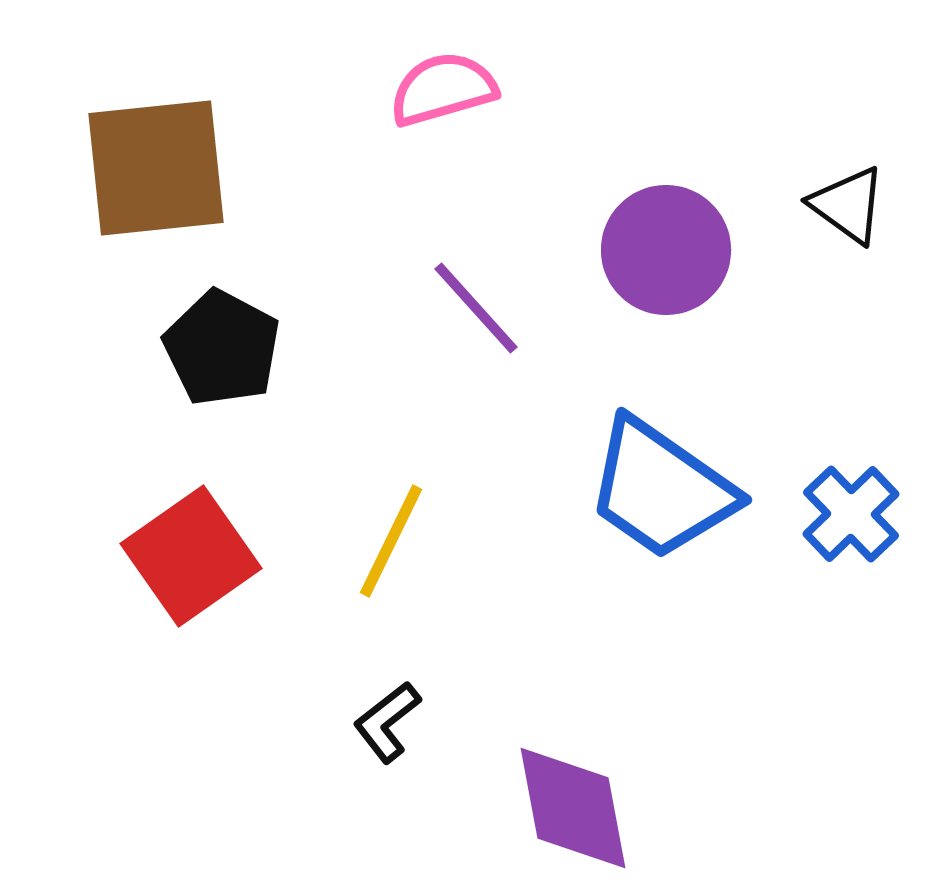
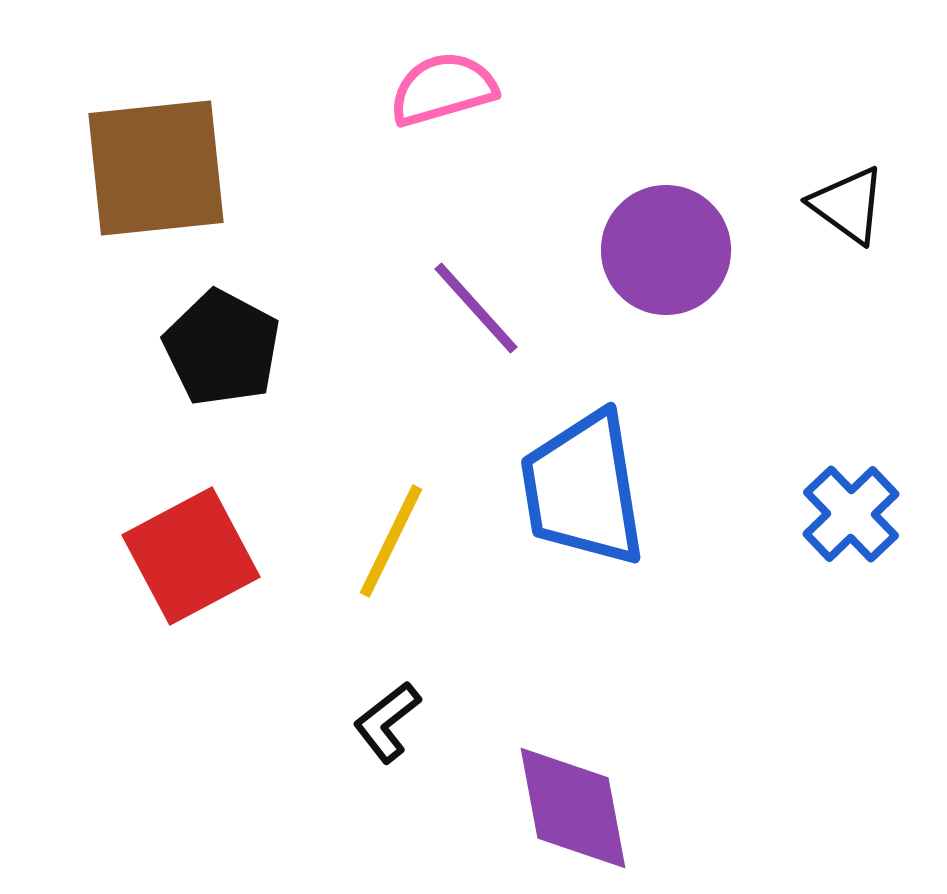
blue trapezoid: moved 78 px left; rotated 46 degrees clockwise
red square: rotated 7 degrees clockwise
